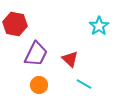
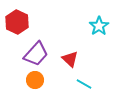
red hexagon: moved 2 px right, 2 px up; rotated 15 degrees clockwise
purple trapezoid: rotated 16 degrees clockwise
orange circle: moved 4 px left, 5 px up
